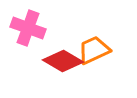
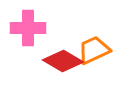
pink cross: rotated 20 degrees counterclockwise
